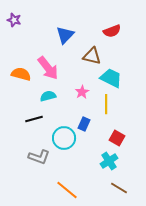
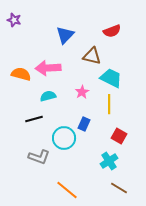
pink arrow: rotated 125 degrees clockwise
yellow line: moved 3 px right
red square: moved 2 px right, 2 px up
